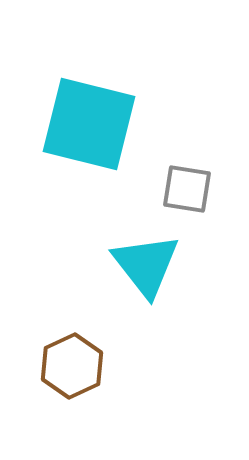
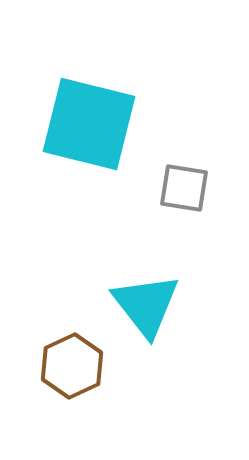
gray square: moved 3 px left, 1 px up
cyan triangle: moved 40 px down
